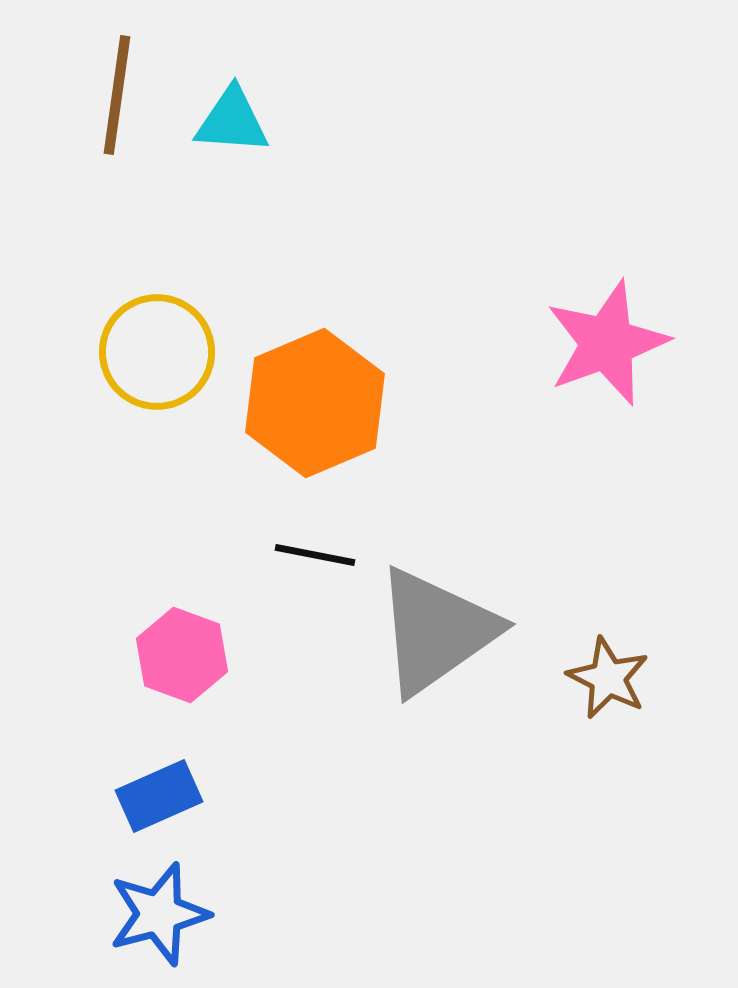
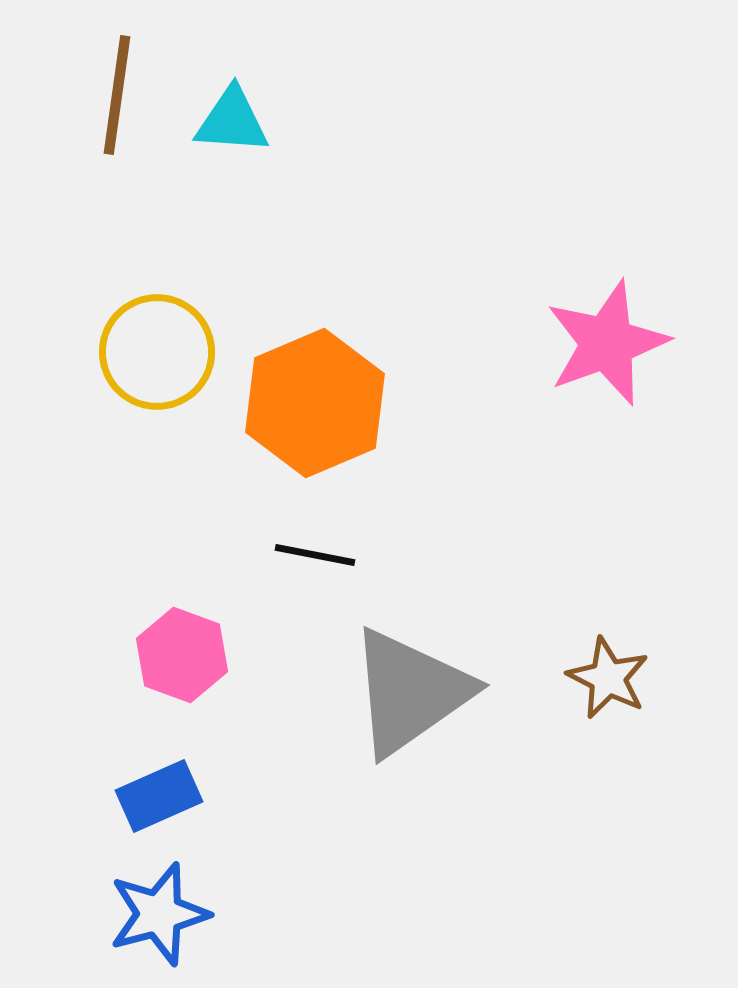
gray triangle: moved 26 px left, 61 px down
